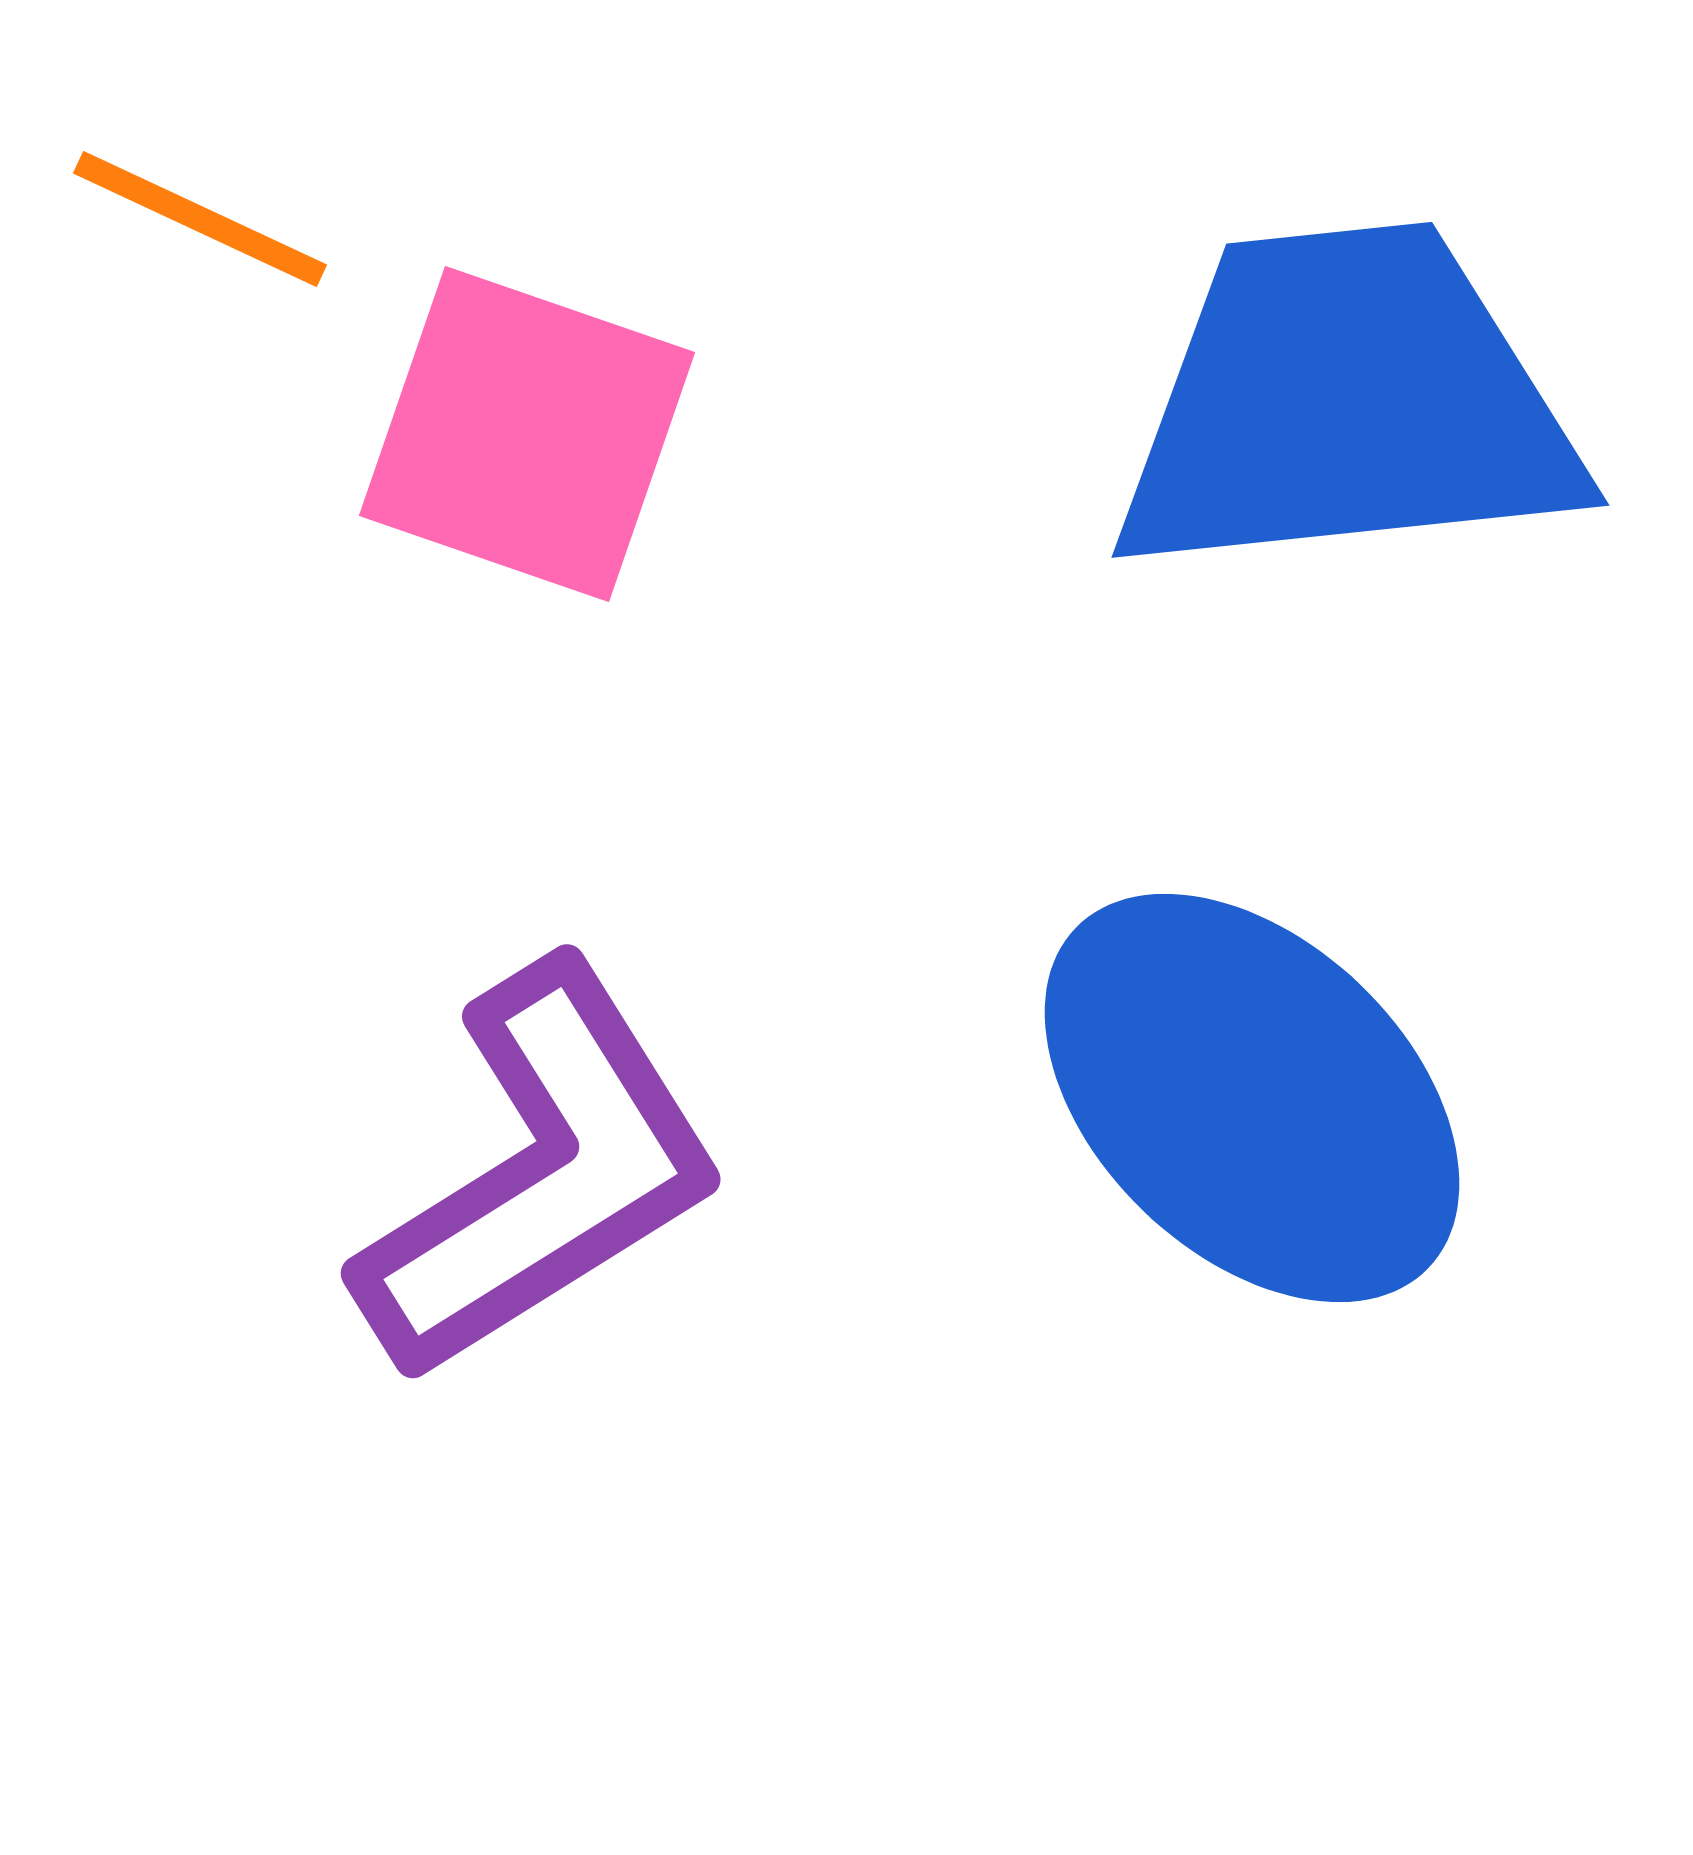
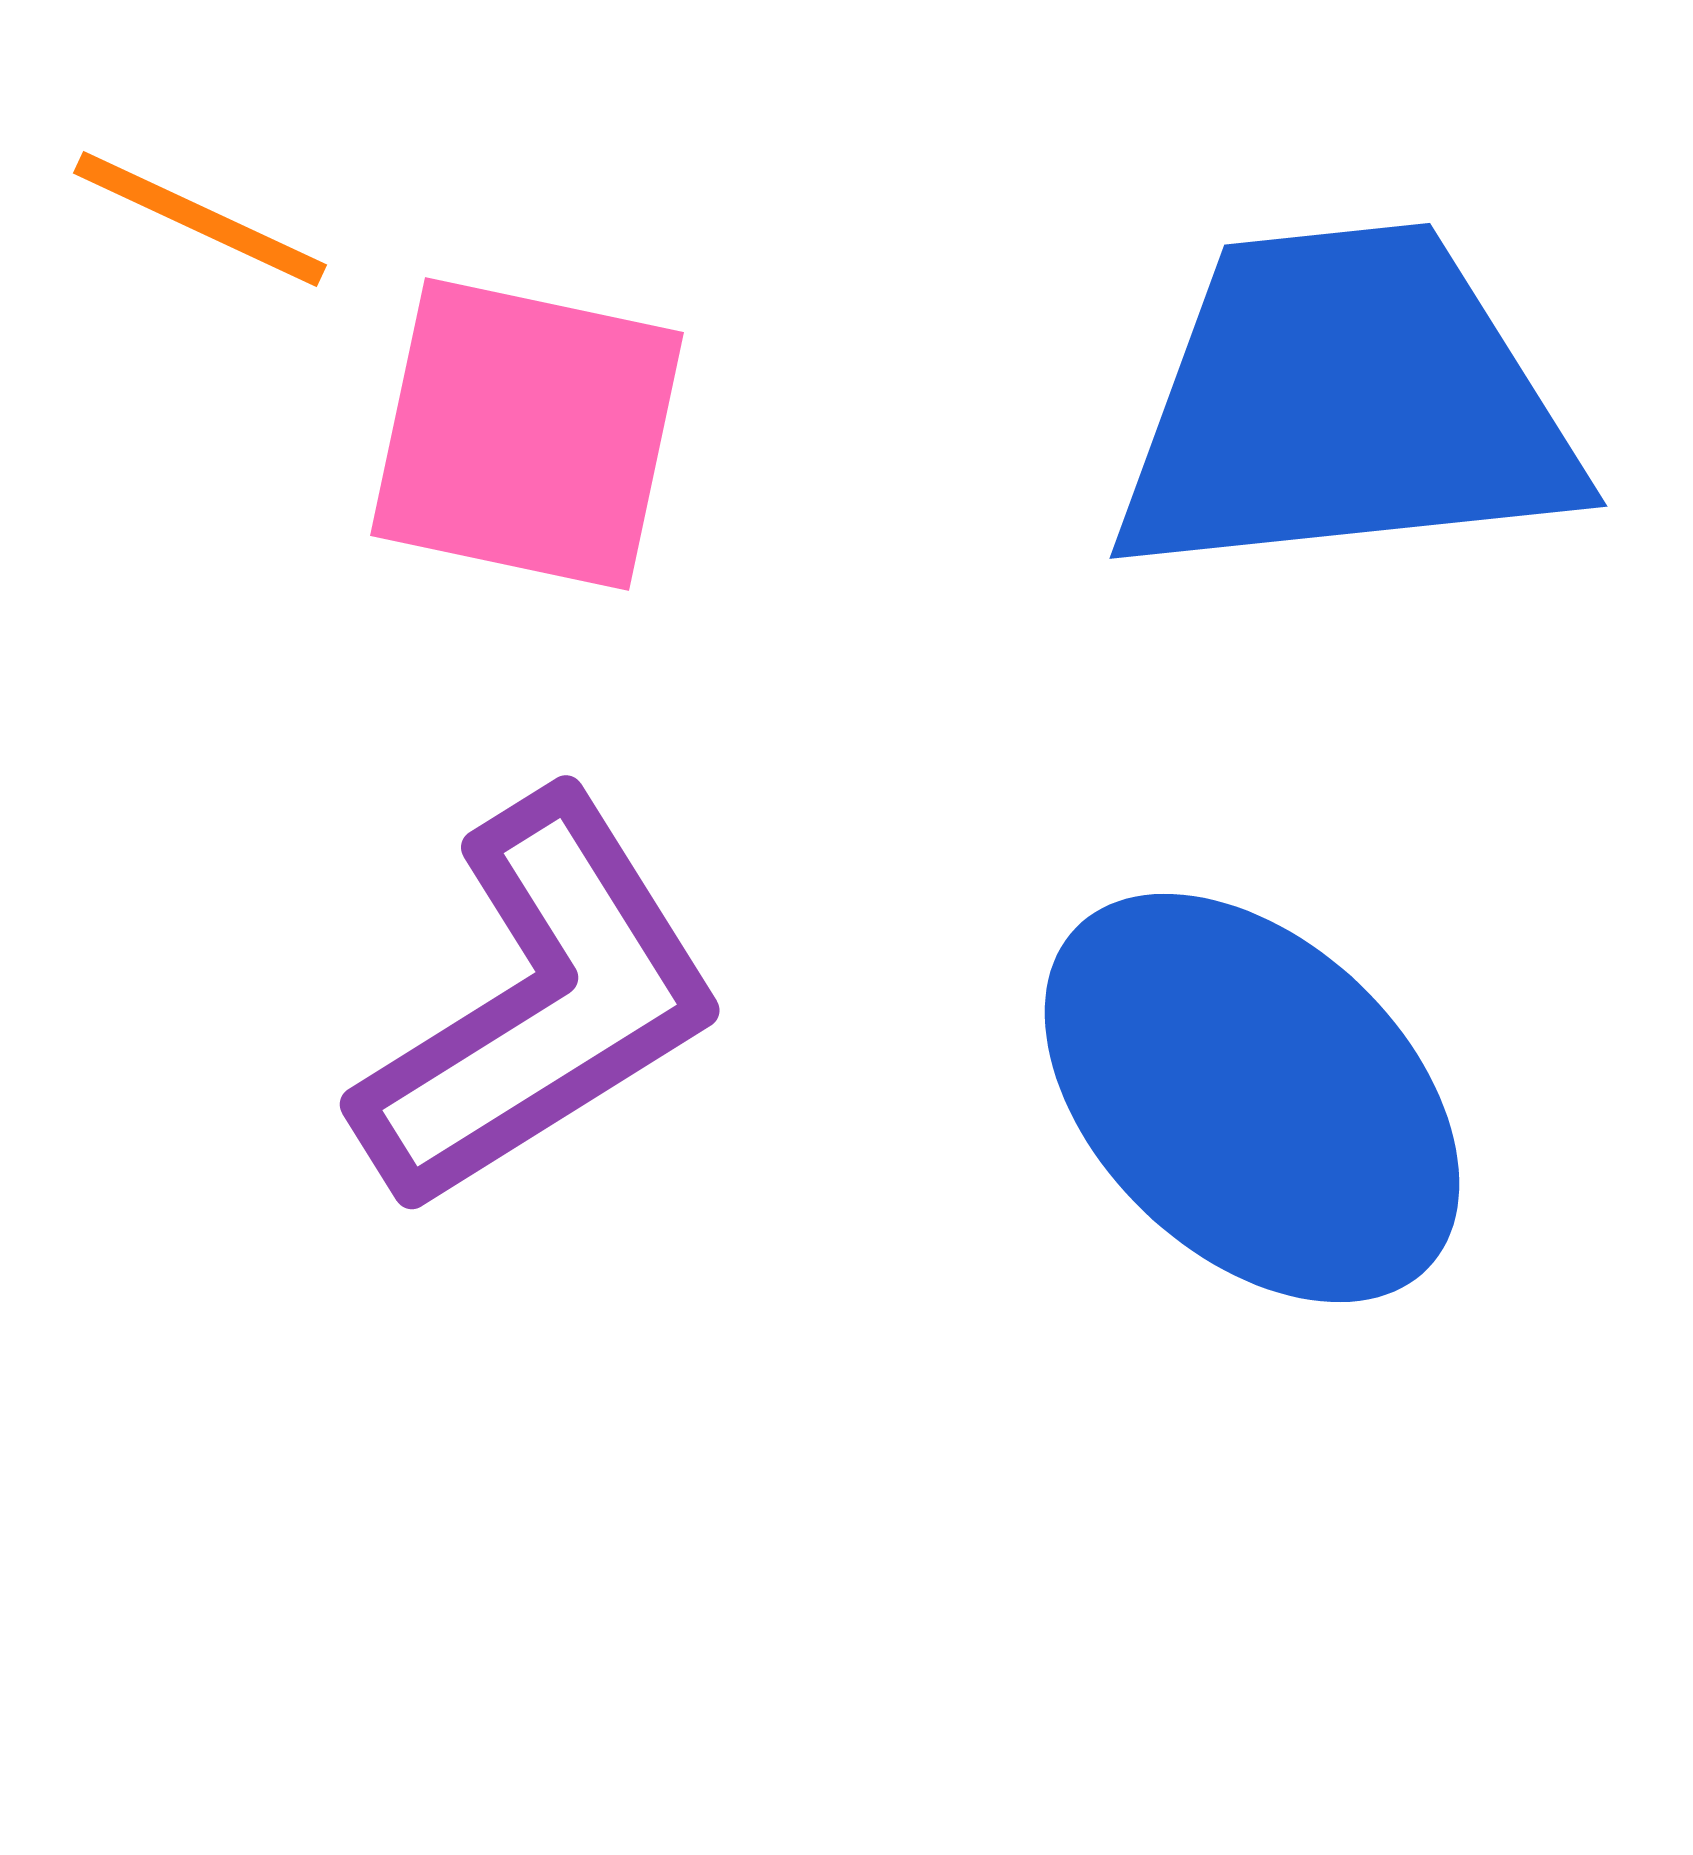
blue trapezoid: moved 2 px left, 1 px down
pink square: rotated 7 degrees counterclockwise
purple L-shape: moved 1 px left, 169 px up
